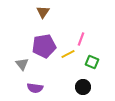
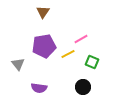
pink line: rotated 40 degrees clockwise
gray triangle: moved 4 px left
purple semicircle: moved 4 px right
